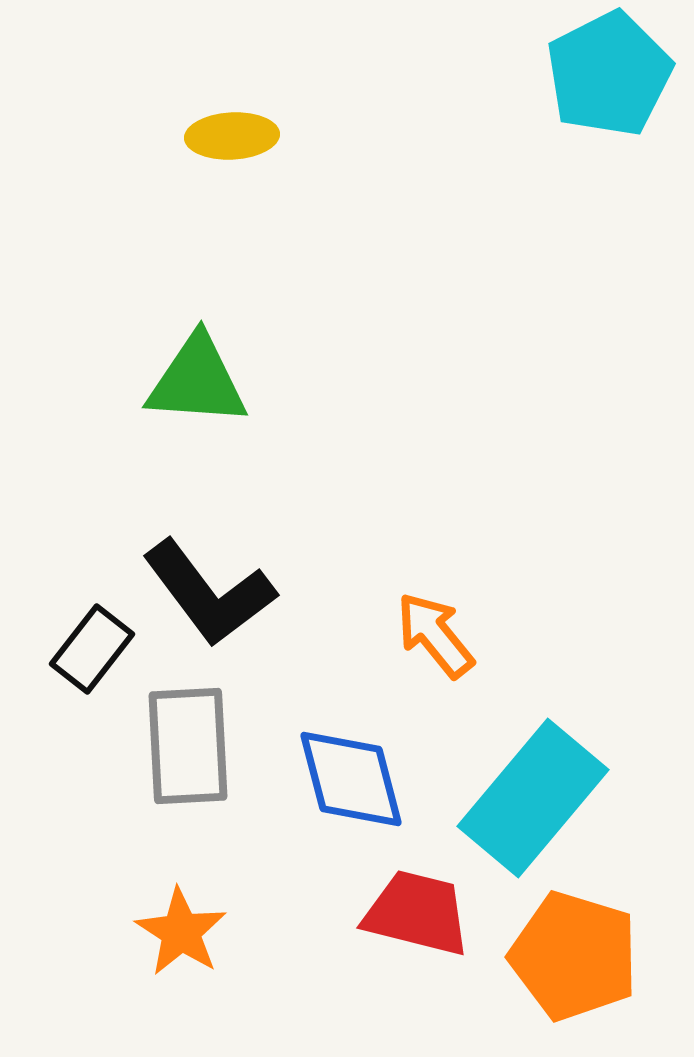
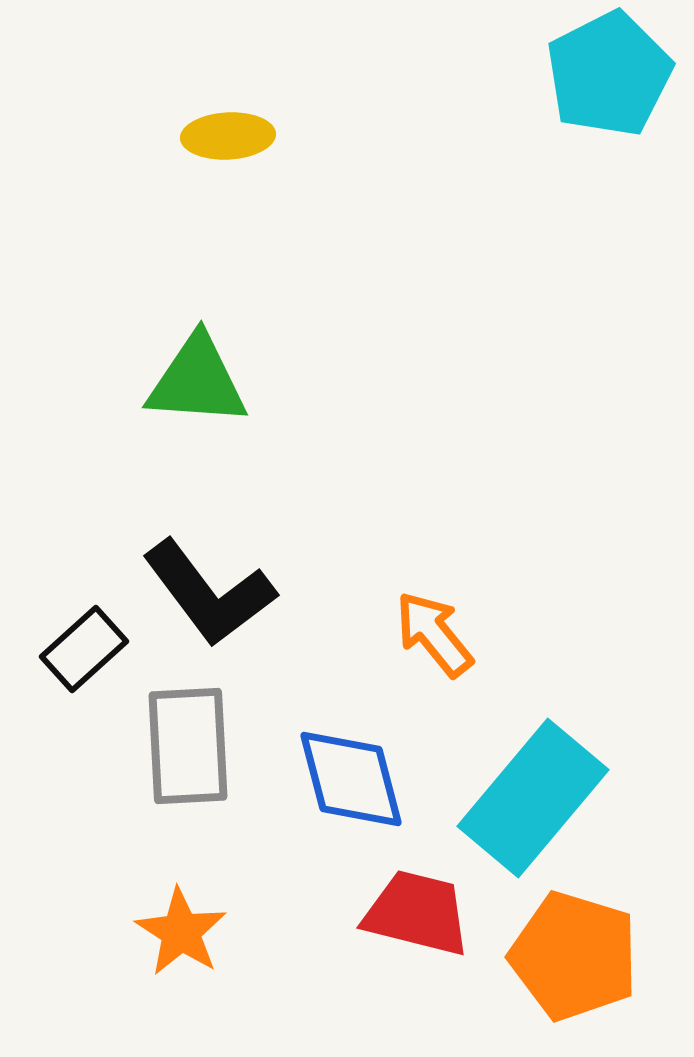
yellow ellipse: moved 4 px left
orange arrow: moved 1 px left, 1 px up
black rectangle: moved 8 px left; rotated 10 degrees clockwise
